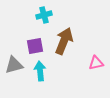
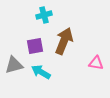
pink triangle: rotated 21 degrees clockwise
cyan arrow: moved 1 px right, 1 px down; rotated 54 degrees counterclockwise
